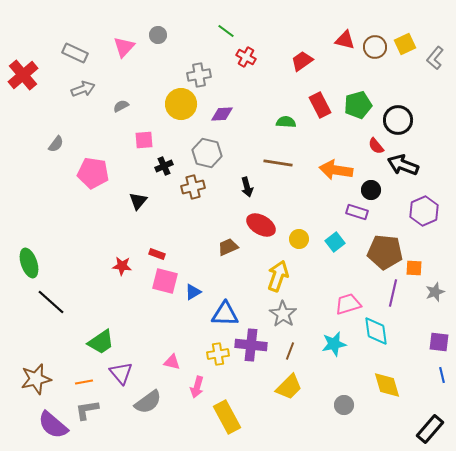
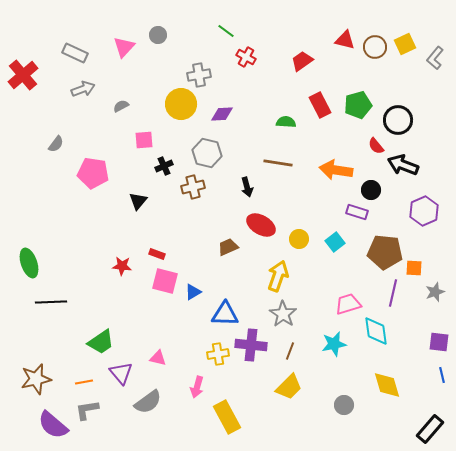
black line at (51, 302): rotated 44 degrees counterclockwise
pink triangle at (172, 362): moved 14 px left, 4 px up
